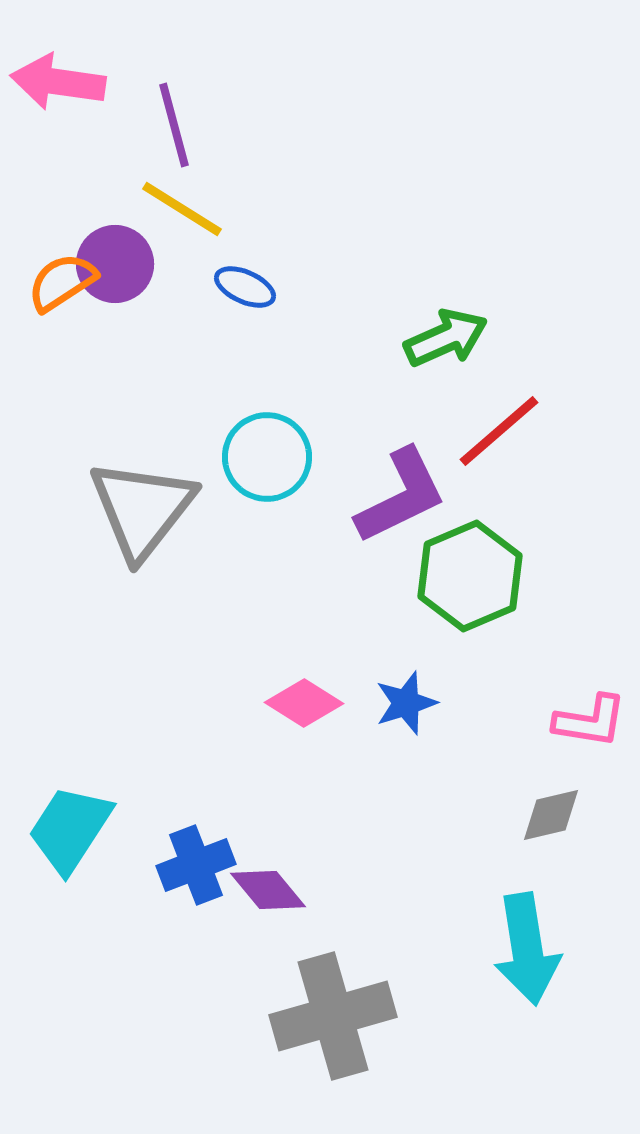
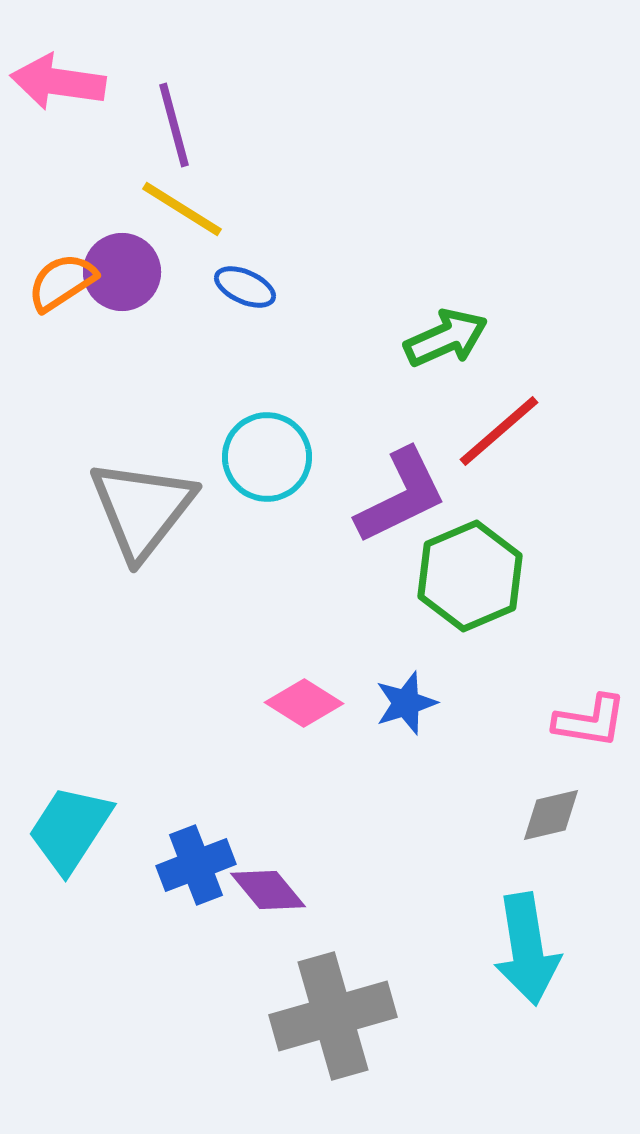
purple circle: moved 7 px right, 8 px down
